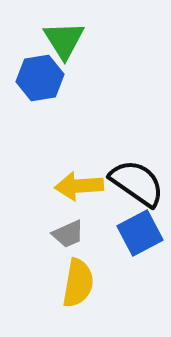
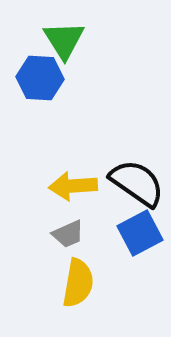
blue hexagon: rotated 12 degrees clockwise
yellow arrow: moved 6 px left
